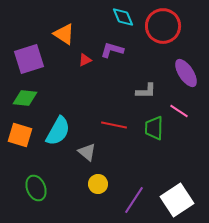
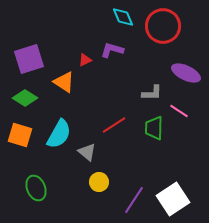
orange triangle: moved 48 px down
purple ellipse: rotated 32 degrees counterclockwise
gray L-shape: moved 6 px right, 2 px down
green diamond: rotated 25 degrees clockwise
red line: rotated 45 degrees counterclockwise
cyan semicircle: moved 1 px right, 3 px down
yellow circle: moved 1 px right, 2 px up
white square: moved 4 px left, 1 px up
